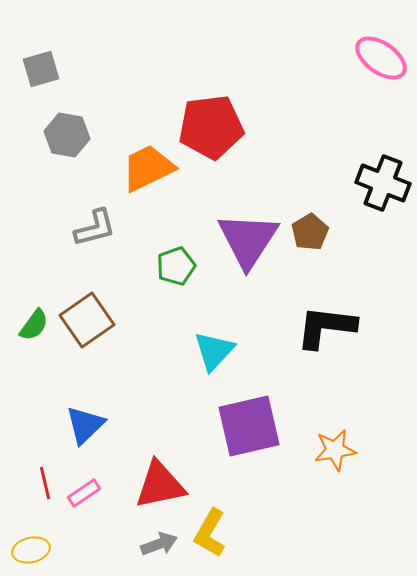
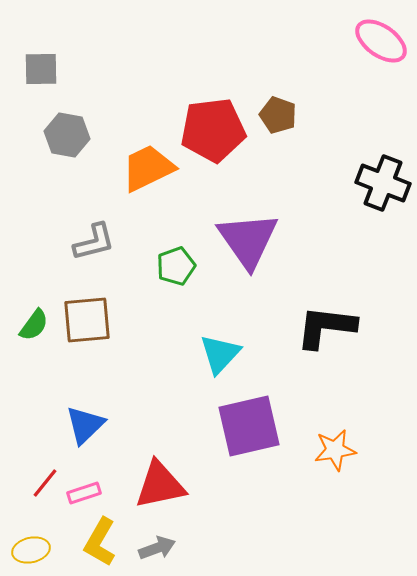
pink ellipse: moved 17 px up
gray square: rotated 15 degrees clockwise
red pentagon: moved 2 px right, 3 px down
gray L-shape: moved 1 px left, 14 px down
brown pentagon: moved 32 px left, 117 px up; rotated 21 degrees counterclockwise
purple triangle: rotated 8 degrees counterclockwise
brown square: rotated 30 degrees clockwise
cyan triangle: moved 6 px right, 3 px down
red line: rotated 52 degrees clockwise
pink rectangle: rotated 16 degrees clockwise
yellow L-shape: moved 110 px left, 9 px down
gray arrow: moved 2 px left, 4 px down
